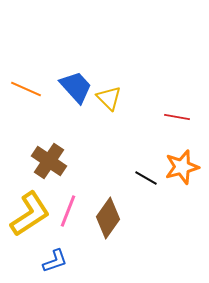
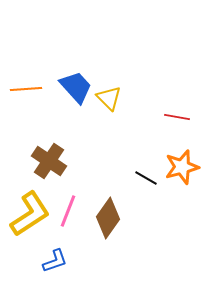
orange line: rotated 28 degrees counterclockwise
